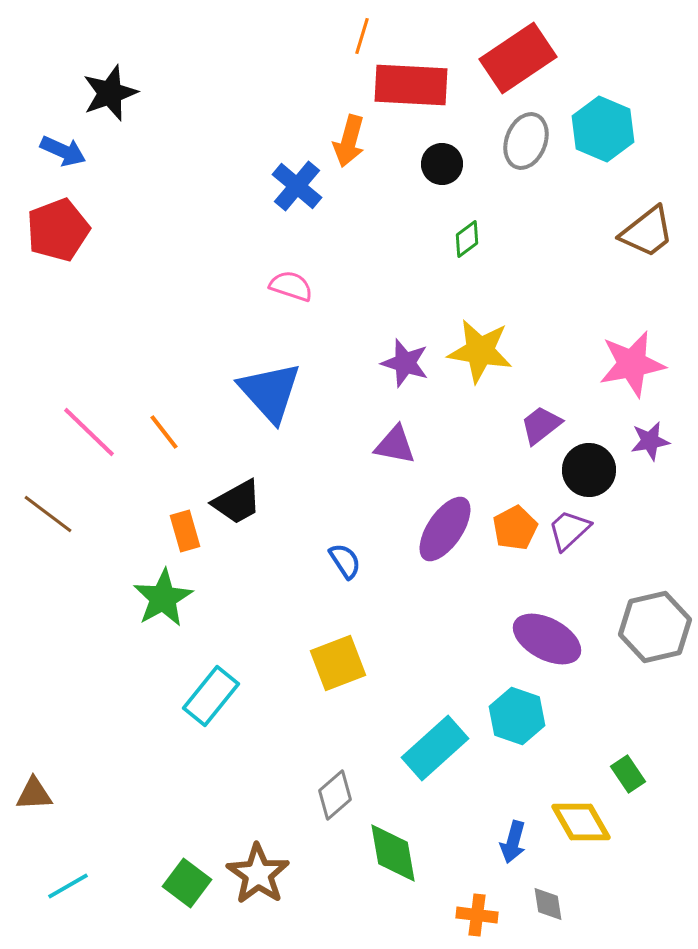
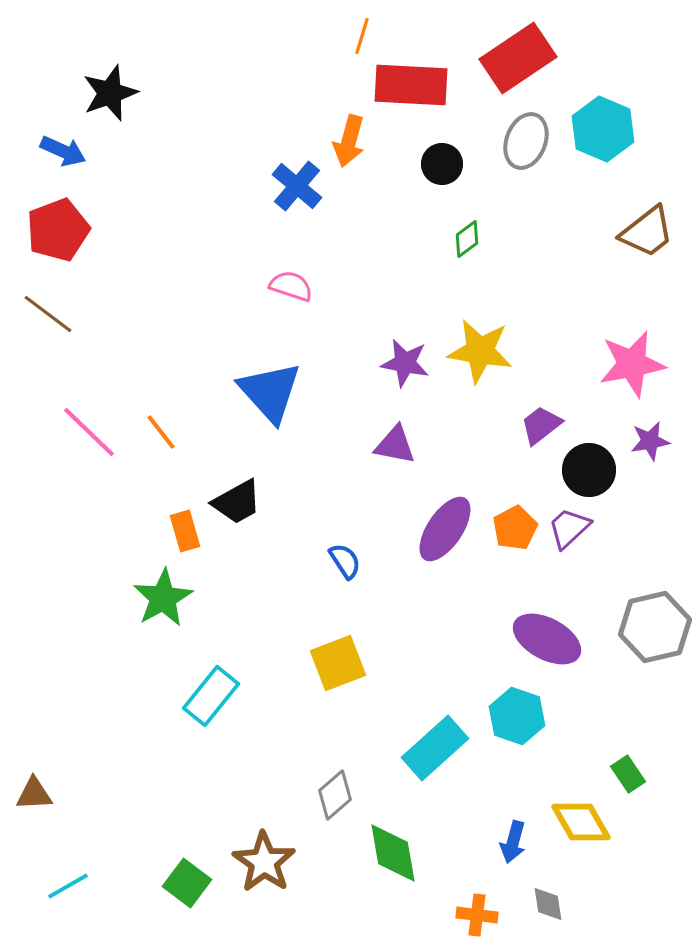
purple star at (405, 363): rotated 6 degrees counterclockwise
orange line at (164, 432): moved 3 px left
brown line at (48, 514): moved 200 px up
purple trapezoid at (569, 530): moved 2 px up
brown star at (258, 874): moved 6 px right, 12 px up
